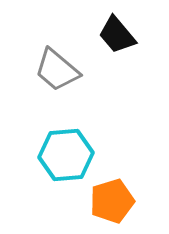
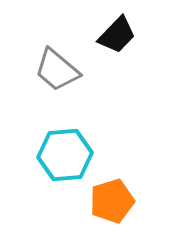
black trapezoid: rotated 96 degrees counterclockwise
cyan hexagon: moved 1 px left
